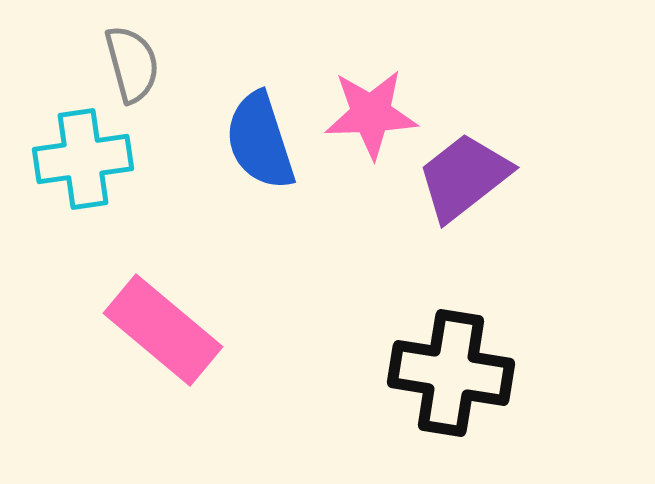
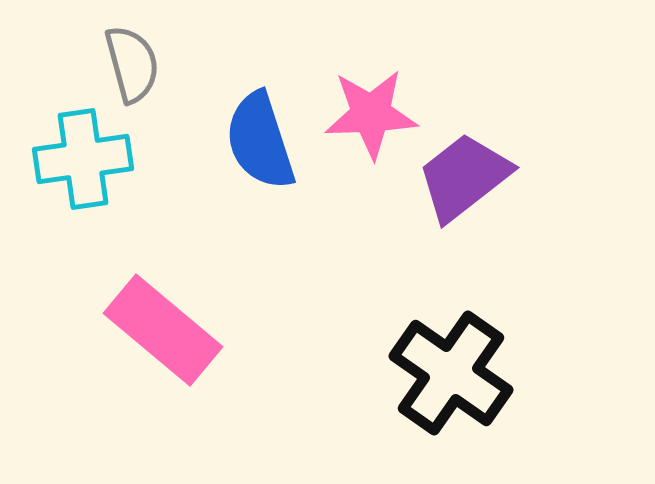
black cross: rotated 26 degrees clockwise
